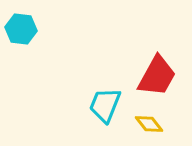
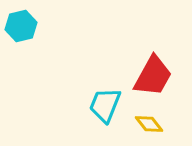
cyan hexagon: moved 3 px up; rotated 20 degrees counterclockwise
red trapezoid: moved 4 px left
